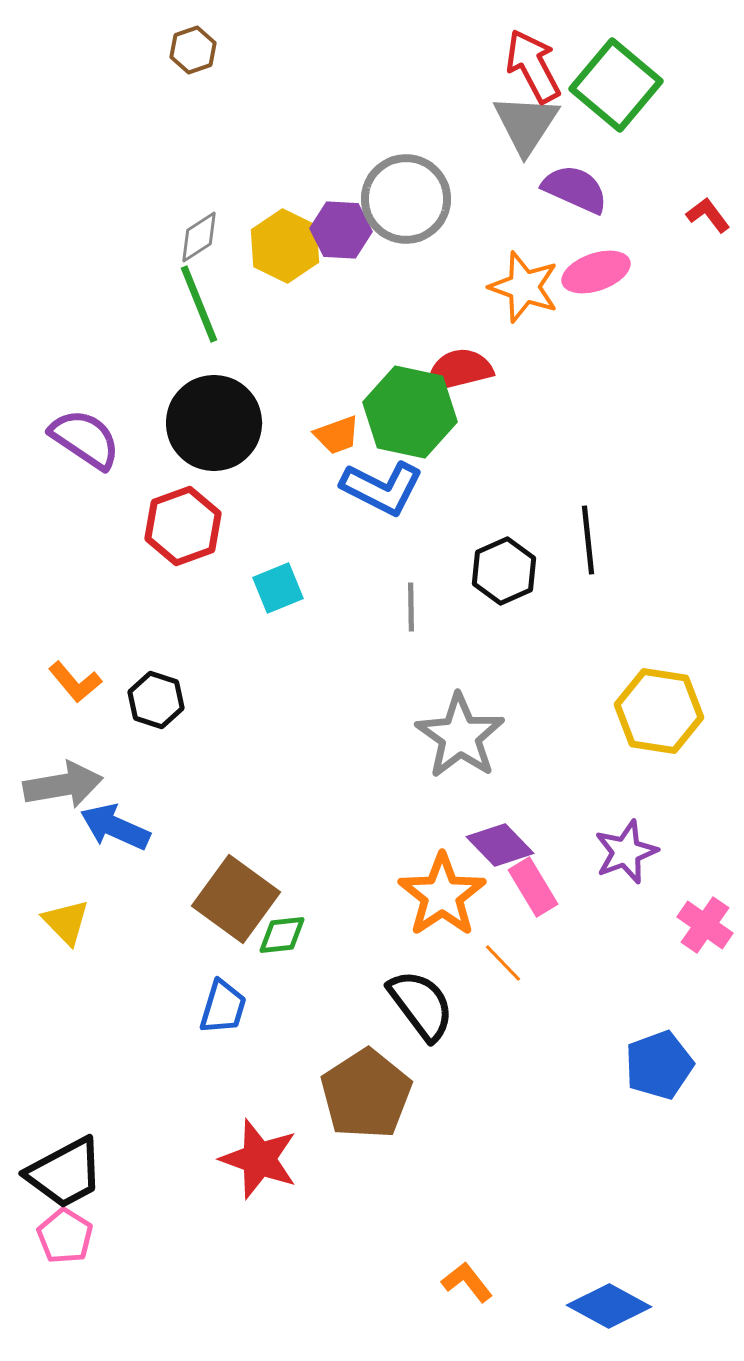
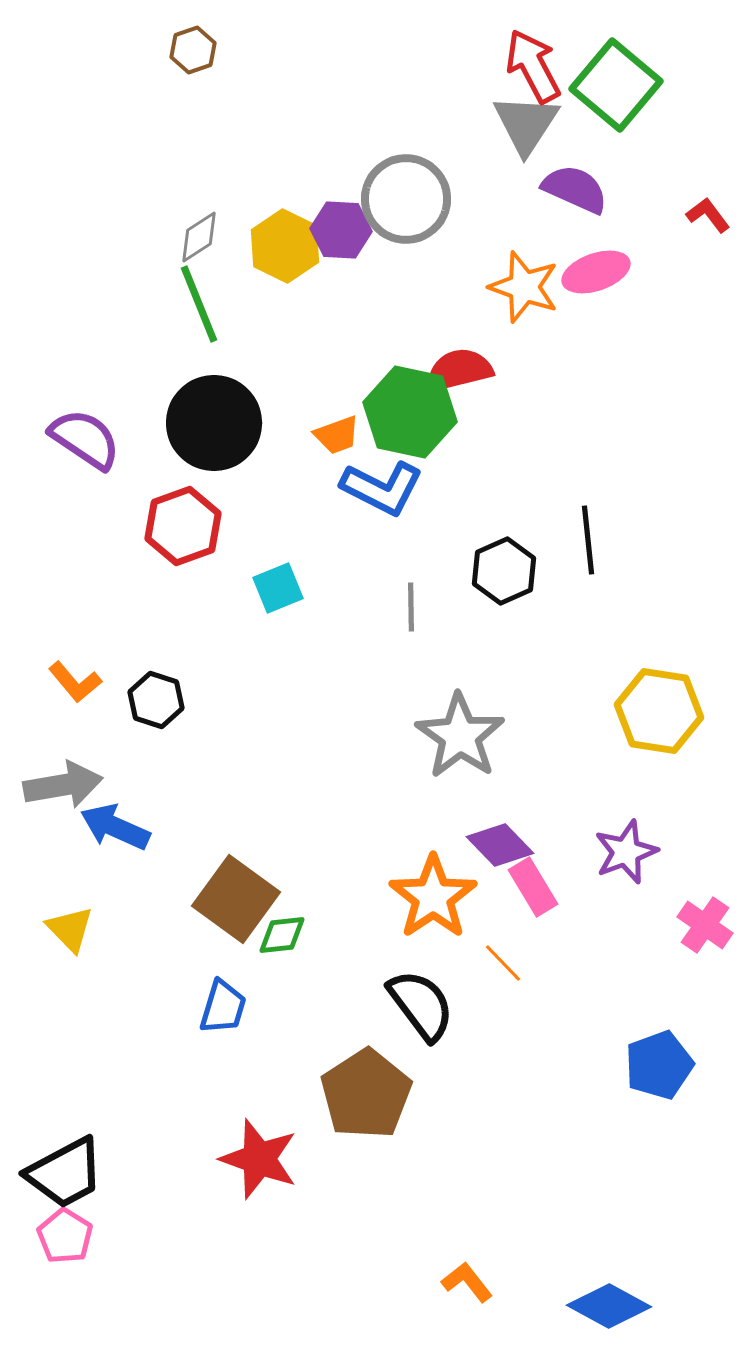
orange star at (442, 895): moved 9 px left, 2 px down
yellow triangle at (66, 922): moved 4 px right, 7 px down
